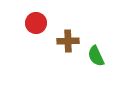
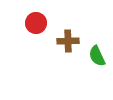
green semicircle: moved 1 px right
